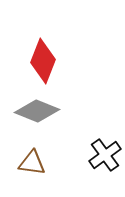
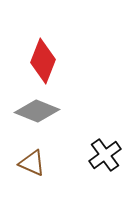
brown triangle: rotated 16 degrees clockwise
